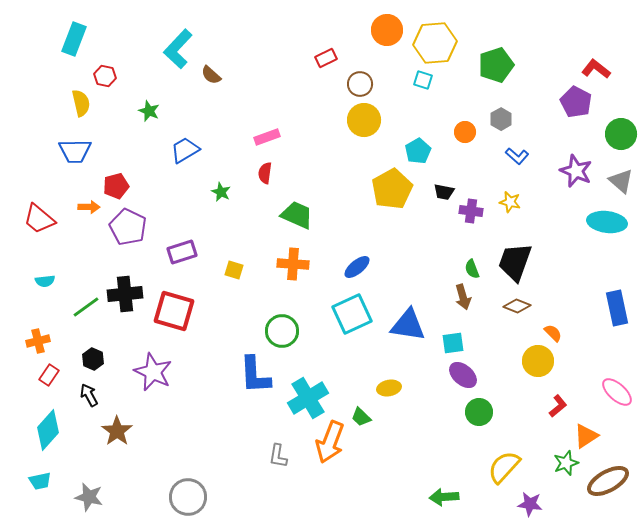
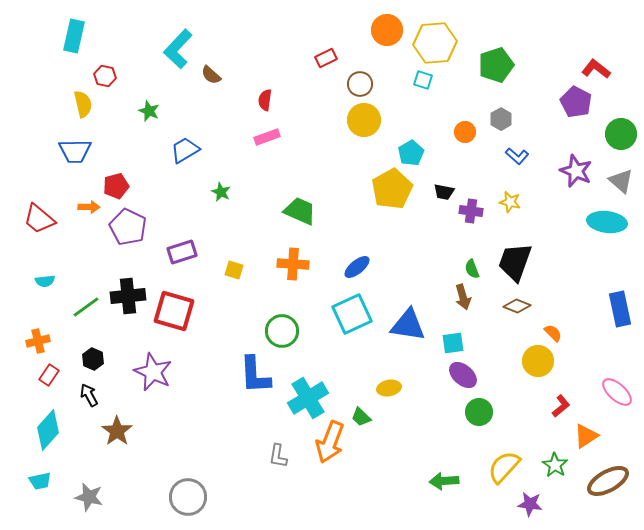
cyan rectangle at (74, 39): moved 3 px up; rotated 8 degrees counterclockwise
yellow semicircle at (81, 103): moved 2 px right, 1 px down
cyan pentagon at (418, 151): moved 7 px left, 2 px down
red semicircle at (265, 173): moved 73 px up
green trapezoid at (297, 215): moved 3 px right, 4 px up
black cross at (125, 294): moved 3 px right, 2 px down
blue rectangle at (617, 308): moved 3 px right, 1 px down
red L-shape at (558, 406): moved 3 px right
green star at (566, 463): moved 11 px left, 2 px down; rotated 20 degrees counterclockwise
green arrow at (444, 497): moved 16 px up
